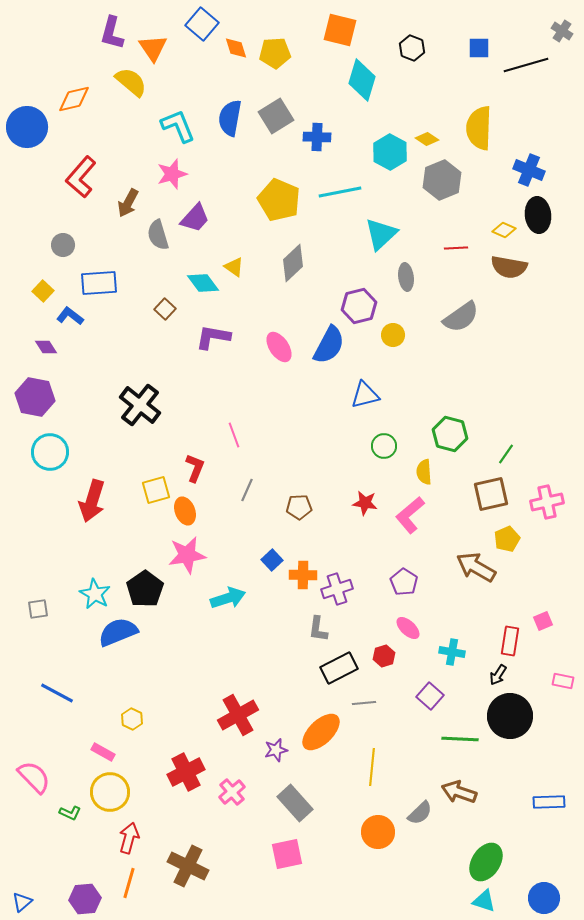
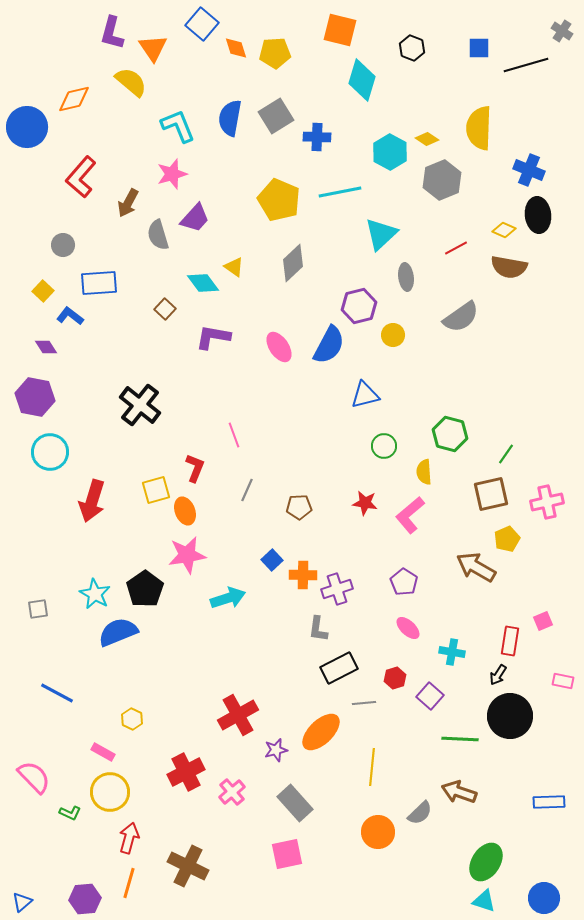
red line at (456, 248): rotated 25 degrees counterclockwise
red hexagon at (384, 656): moved 11 px right, 22 px down
